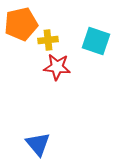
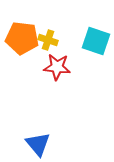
orange pentagon: moved 1 px right, 14 px down; rotated 20 degrees clockwise
yellow cross: rotated 24 degrees clockwise
